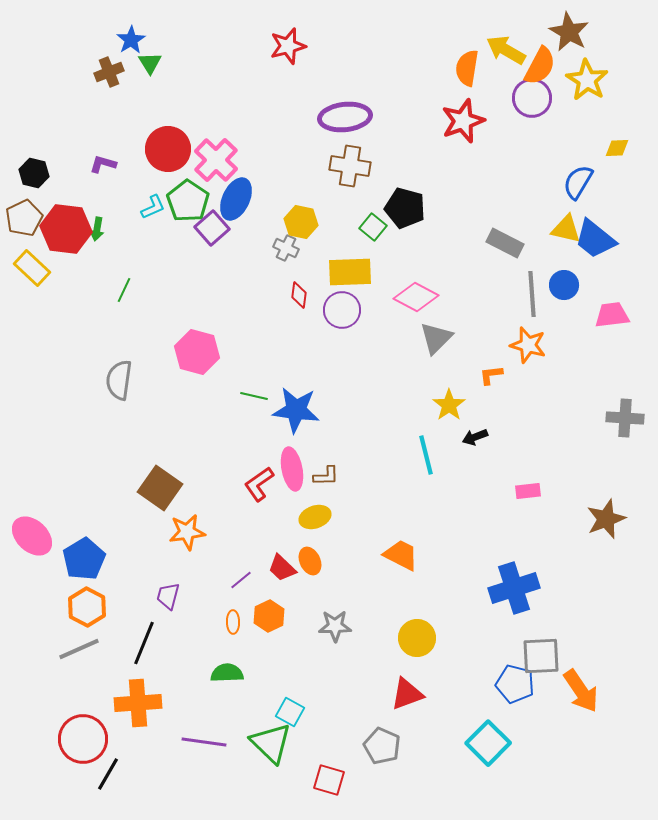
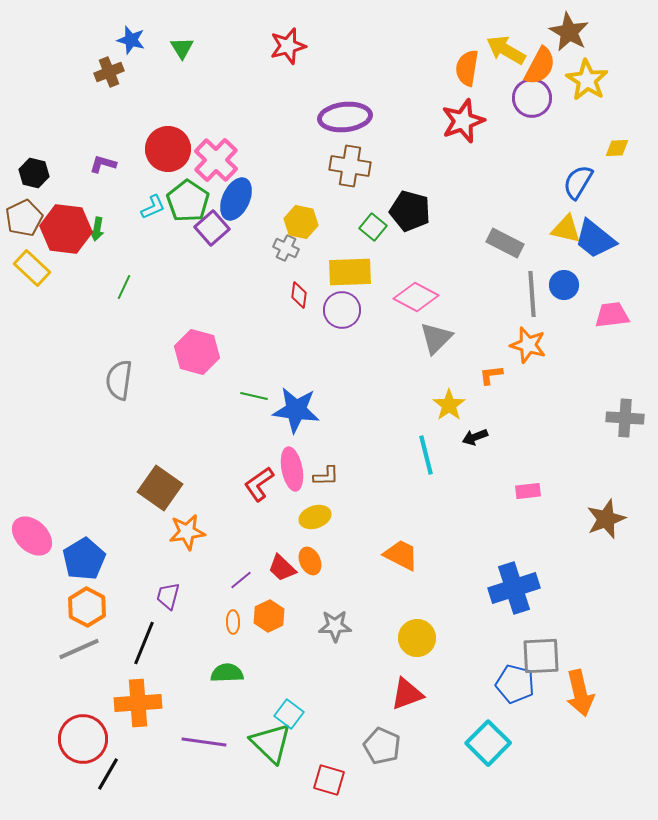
blue star at (131, 40): rotated 24 degrees counterclockwise
green triangle at (150, 63): moved 32 px right, 15 px up
black pentagon at (405, 208): moved 5 px right, 3 px down
green line at (124, 290): moved 3 px up
orange arrow at (581, 691): moved 1 px left, 2 px down; rotated 21 degrees clockwise
cyan square at (290, 712): moved 1 px left, 2 px down; rotated 8 degrees clockwise
